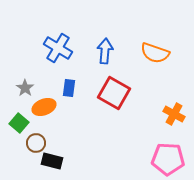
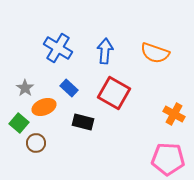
blue rectangle: rotated 54 degrees counterclockwise
black rectangle: moved 31 px right, 39 px up
